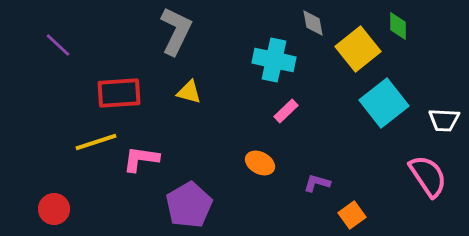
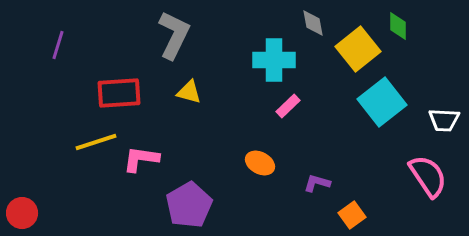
gray L-shape: moved 2 px left, 4 px down
purple line: rotated 64 degrees clockwise
cyan cross: rotated 12 degrees counterclockwise
cyan square: moved 2 px left, 1 px up
pink rectangle: moved 2 px right, 5 px up
red circle: moved 32 px left, 4 px down
